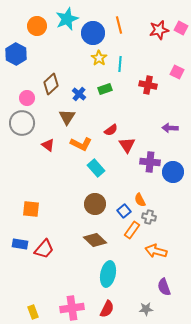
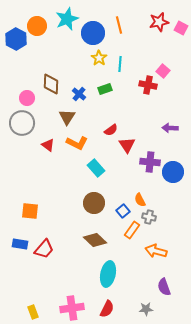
red star at (159, 30): moved 8 px up
blue hexagon at (16, 54): moved 15 px up
pink square at (177, 72): moved 14 px left, 1 px up; rotated 16 degrees clockwise
brown diamond at (51, 84): rotated 45 degrees counterclockwise
orange L-shape at (81, 144): moved 4 px left, 1 px up
brown circle at (95, 204): moved 1 px left, 1 px up
orange square at (31, 209): moved 1 px left, 2 px down
blue square at (124, 211): moved 1 px left
